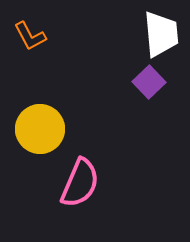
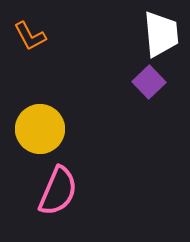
pink semicircle: moved 22 px left, 8 px down
